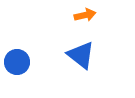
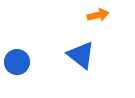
orange arrow: moved 13 px right
